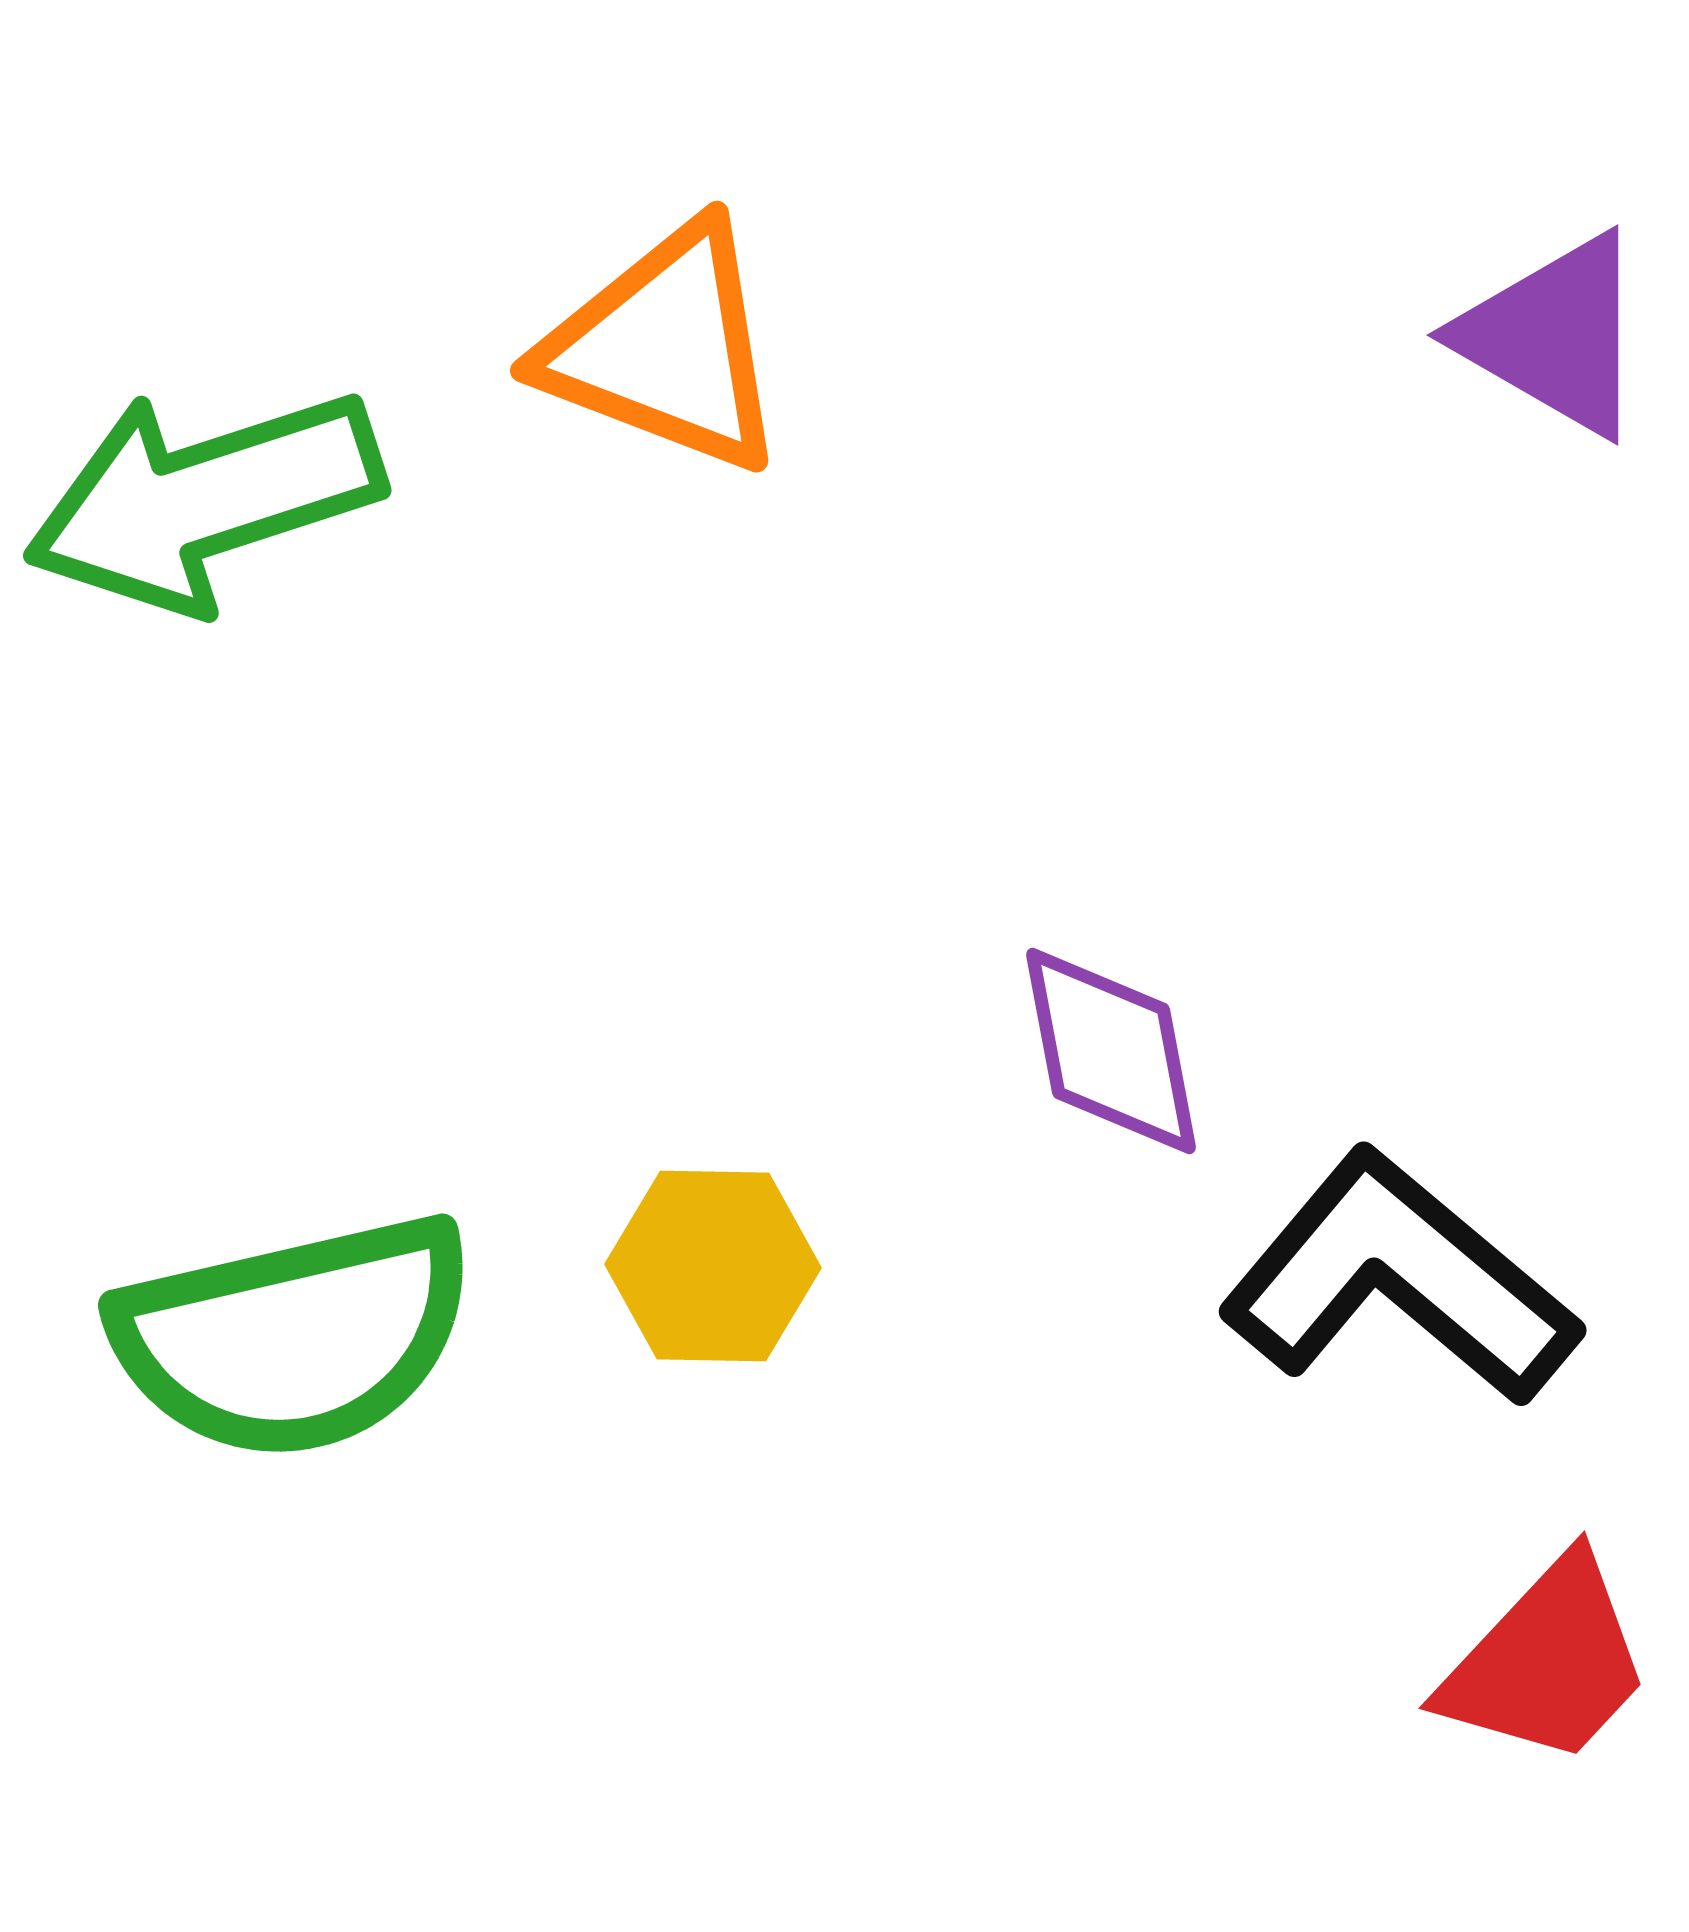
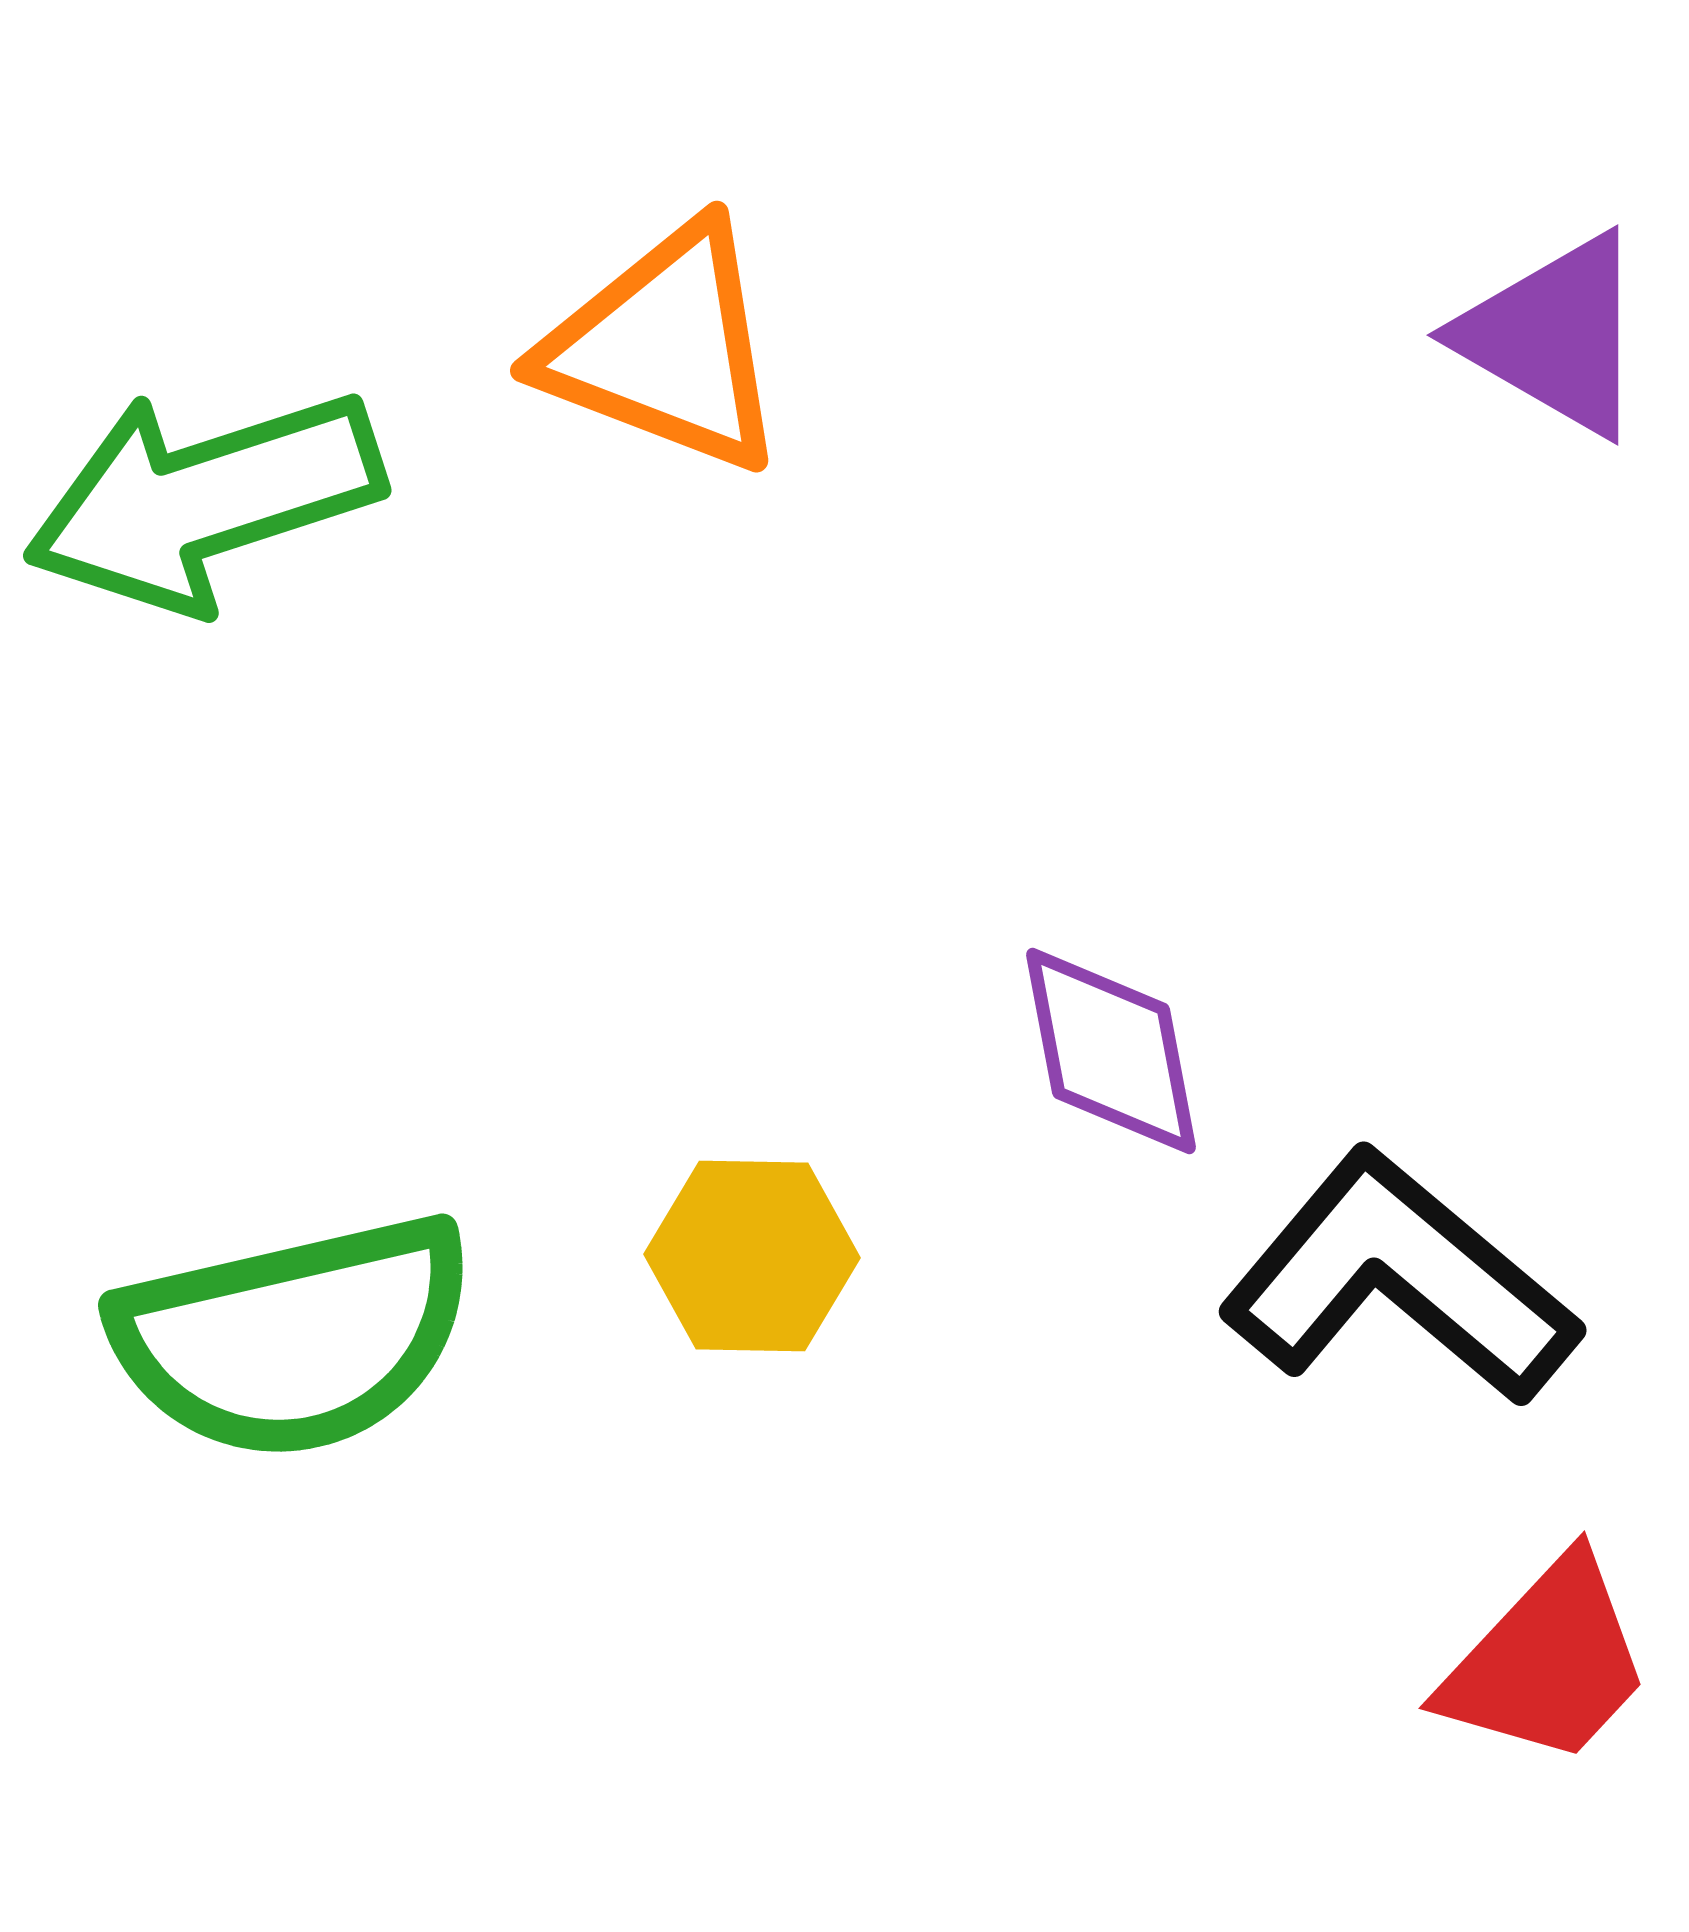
yellow hexagon: moved 39 px right, 10 px up
